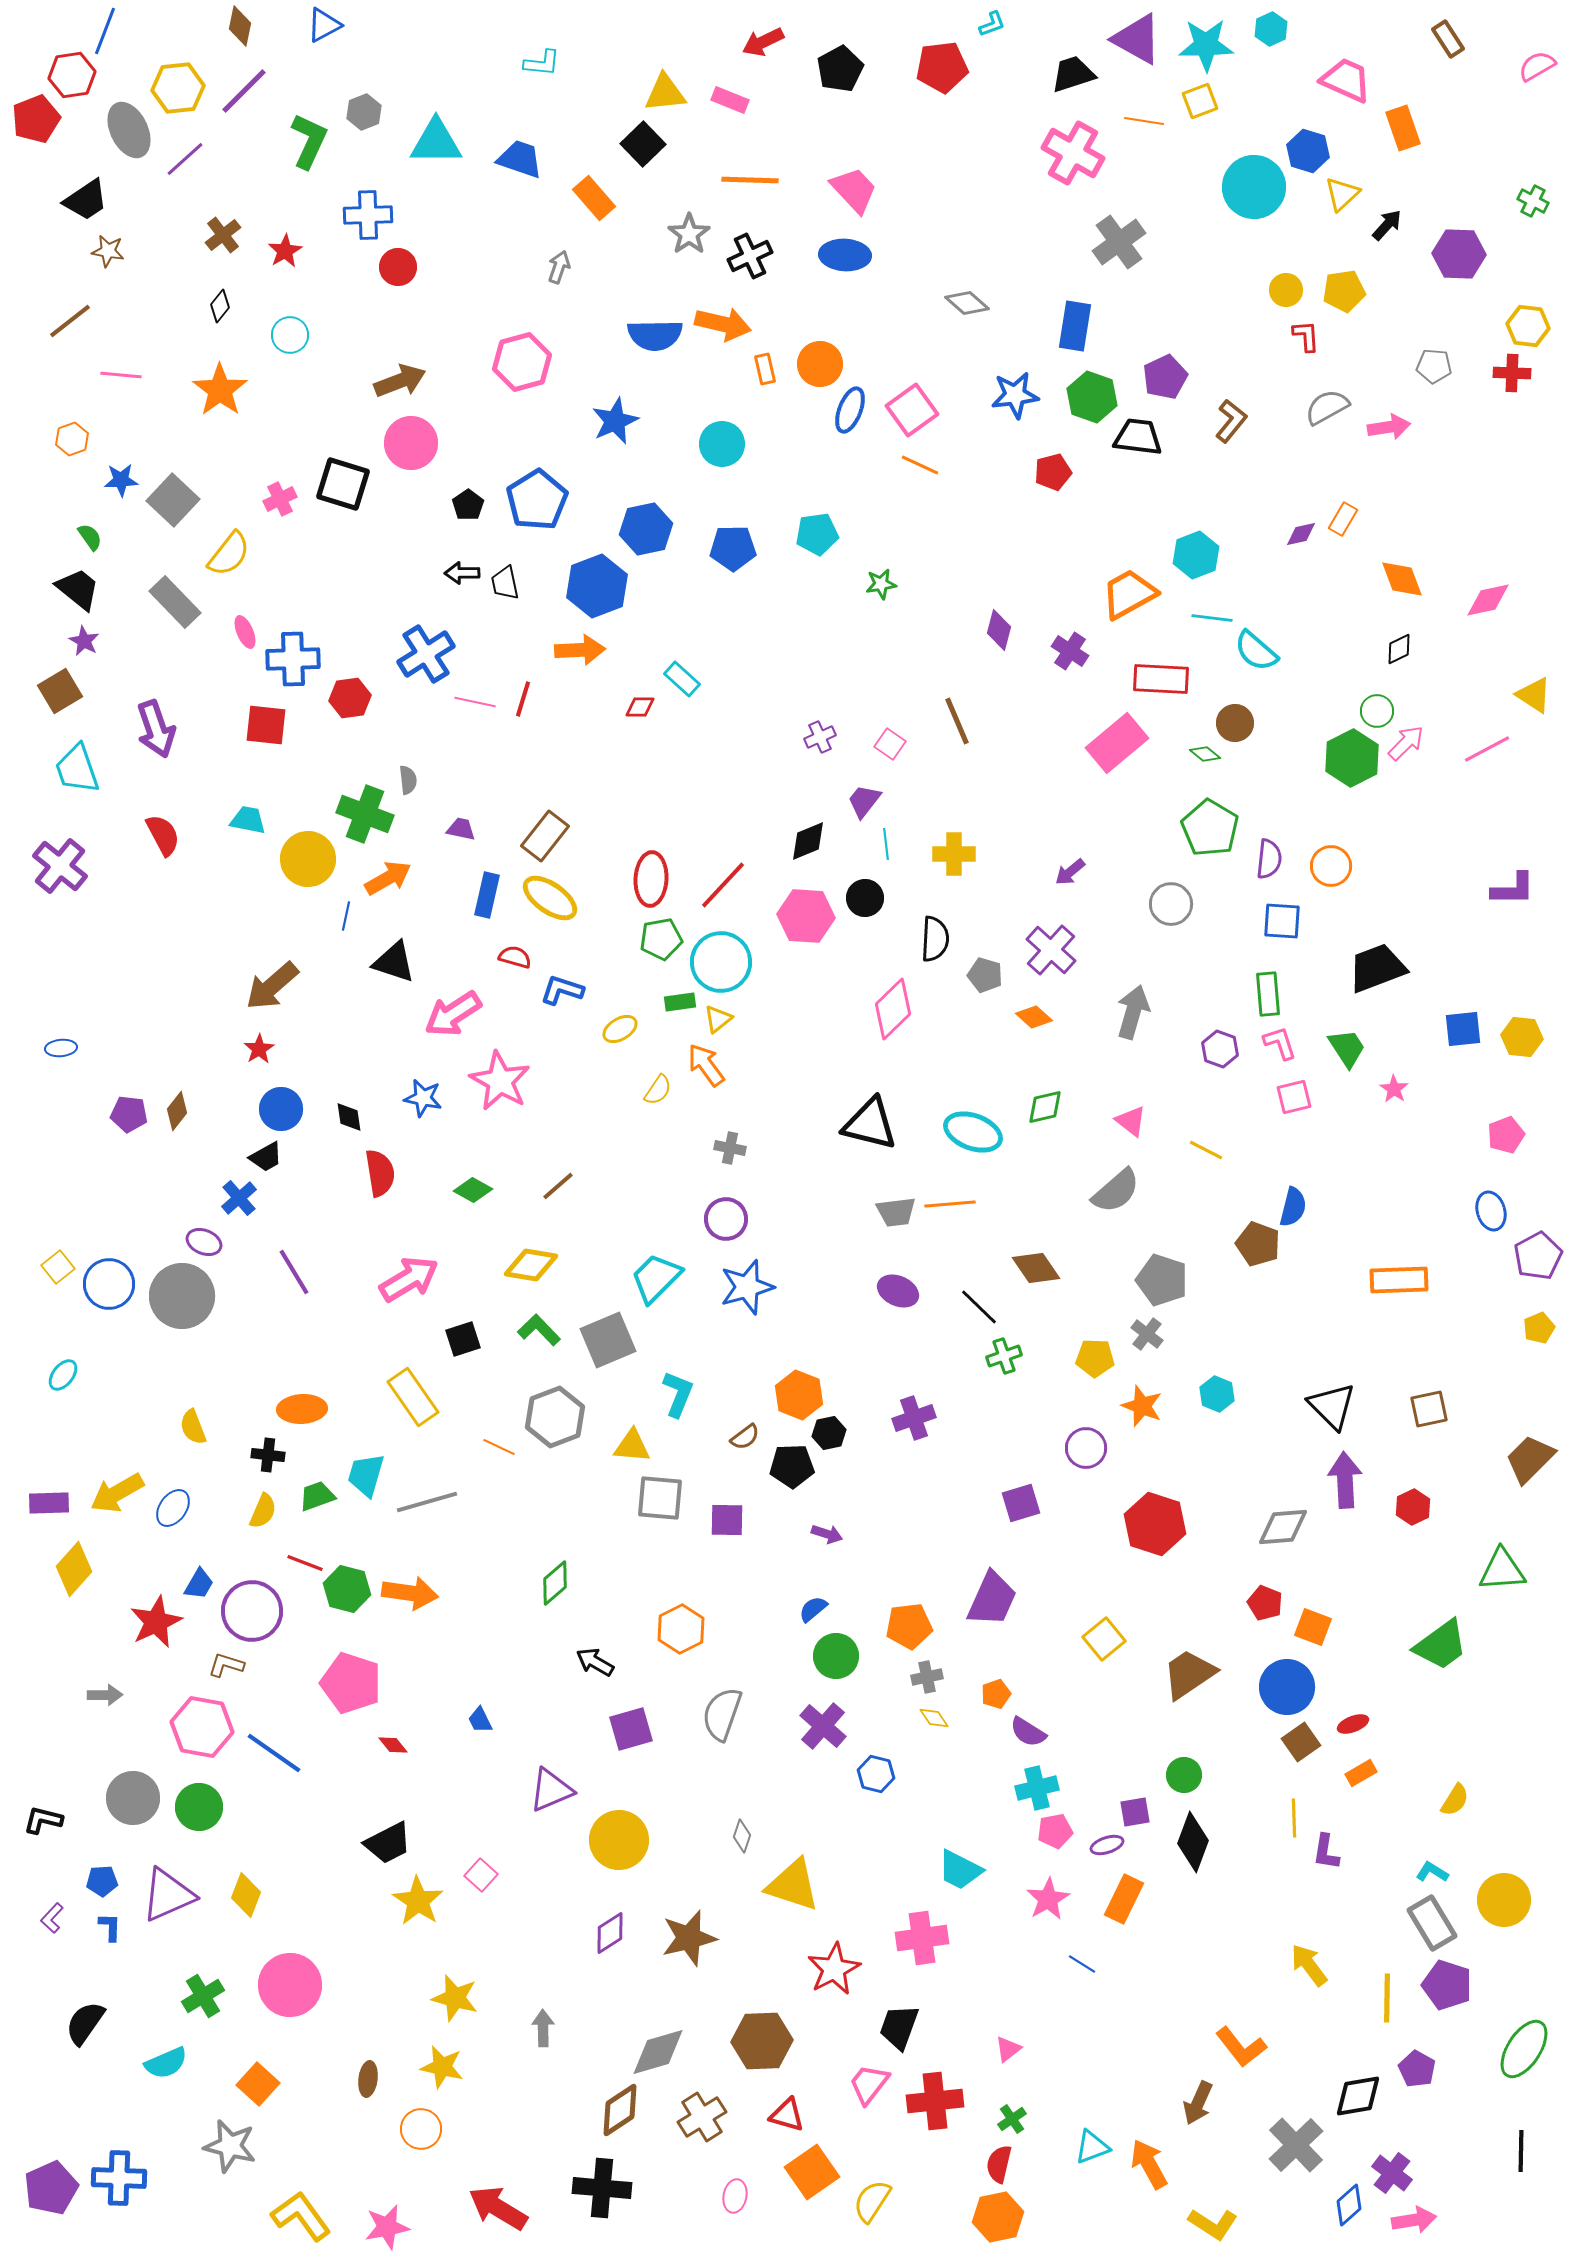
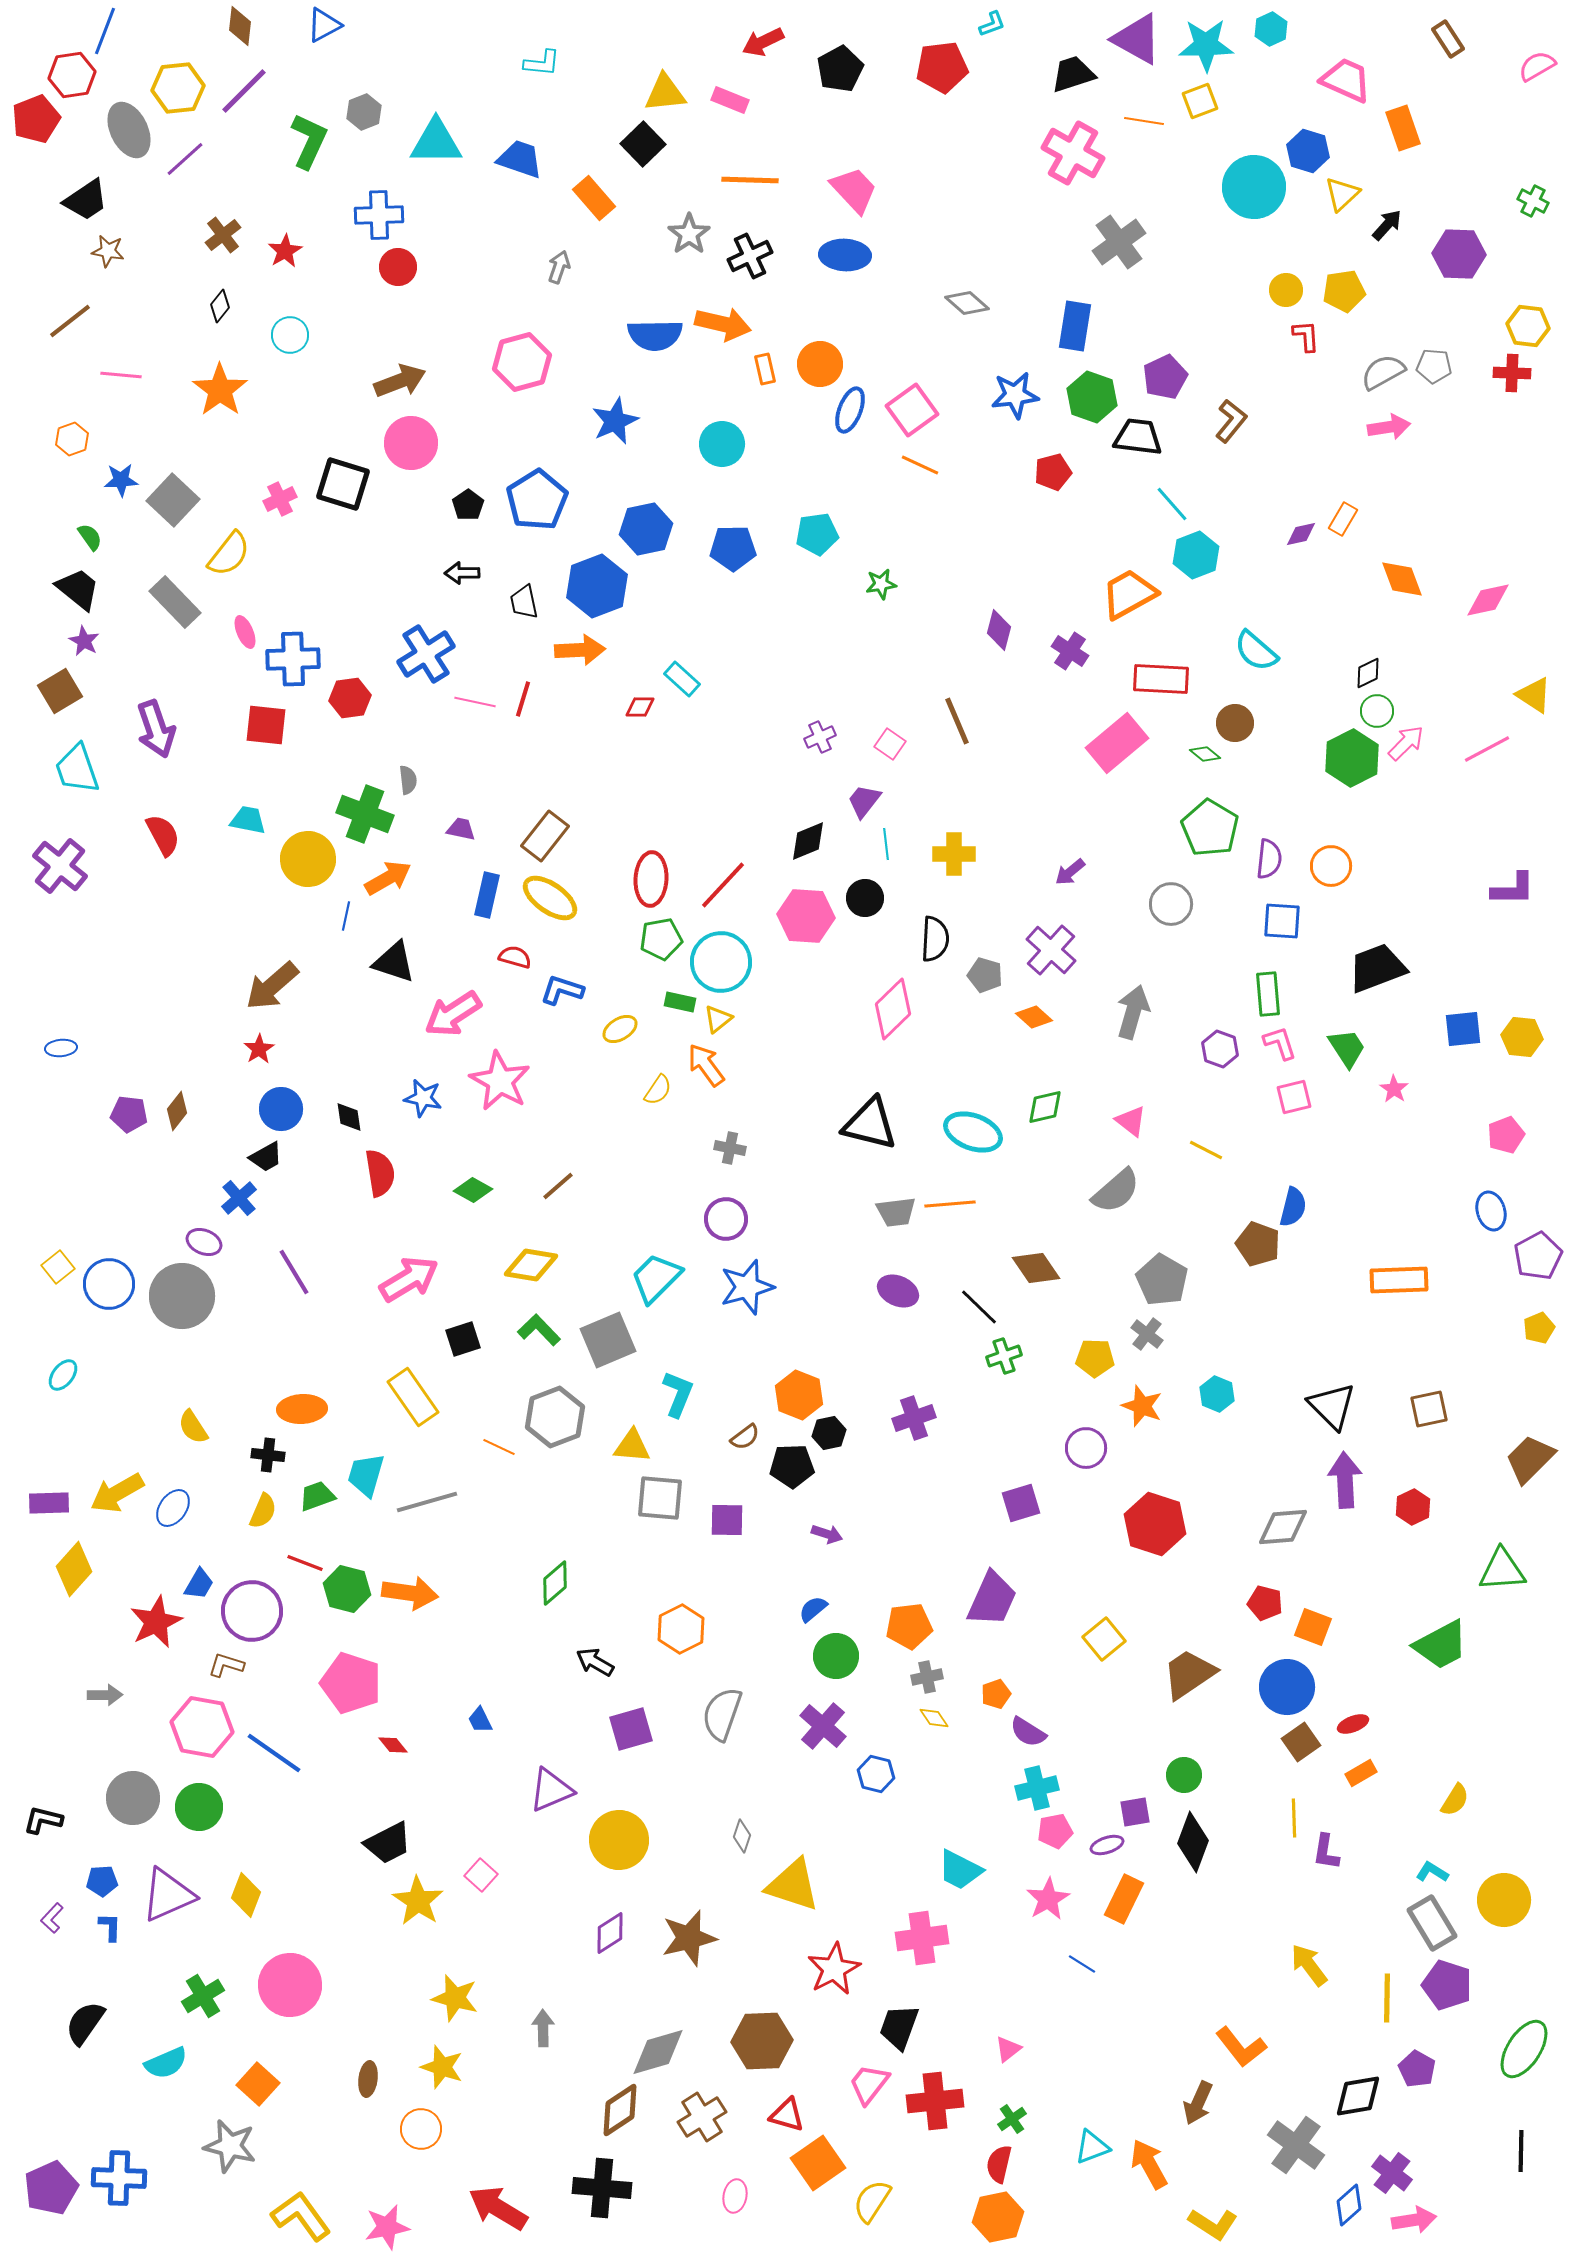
brown diamond at (240, 26): rotated 6 degrees counterclockwise
blue cross at (368, 215): moved 11 px right
gray semicircle at (1327, 407): moved 56 px right, 35 px up
black trapezoid at (505, 583): moved 19 px right, 19 px down
cyan line at (1212, 618): moved 40 px left, 114 px up; rotated 42 degrees clockwise
black diamond at (1399, 649): moved 31 px left, 24 px down
green rectangle at (680, 1002): rotated 20 degrees clockwise
gray pentagon at (1162, 1280): rotated 12 degrees clockwise
yellow semicircle at (193, 1427): rotated 12 degrees counterclockwise
red pentagon at (1265, 1603): rotated 8 degrees counterclockwise
green trapezoid at (1441, 1645): rotated 8 degrees clockwise
yellow star at (442, 2067): rotated 6 degrees clockwise
gray cross at (1296, 2145): rotated 10 degrees counterclockwise
orange square at (812, 2172): moved 6 px right, 9 px up
